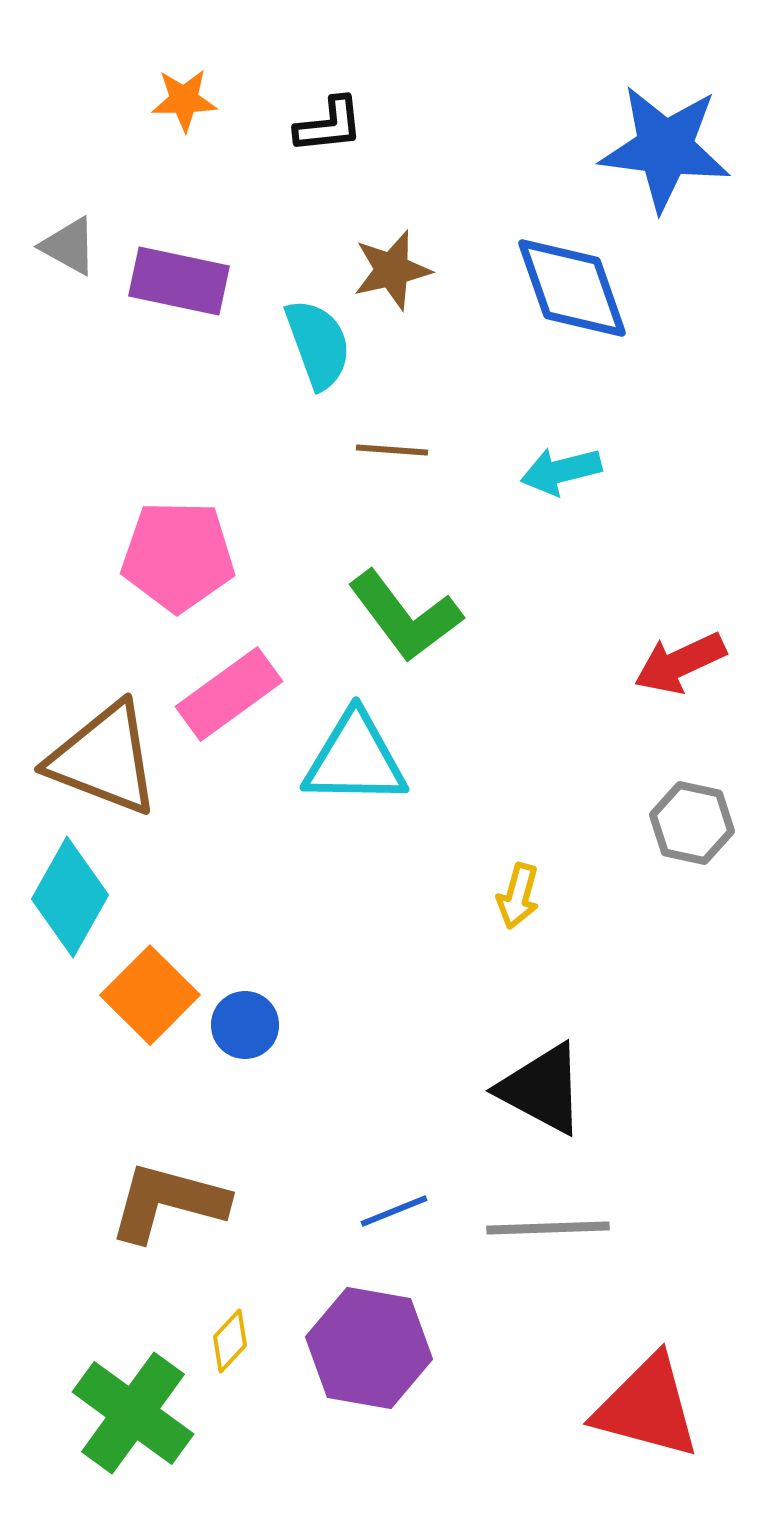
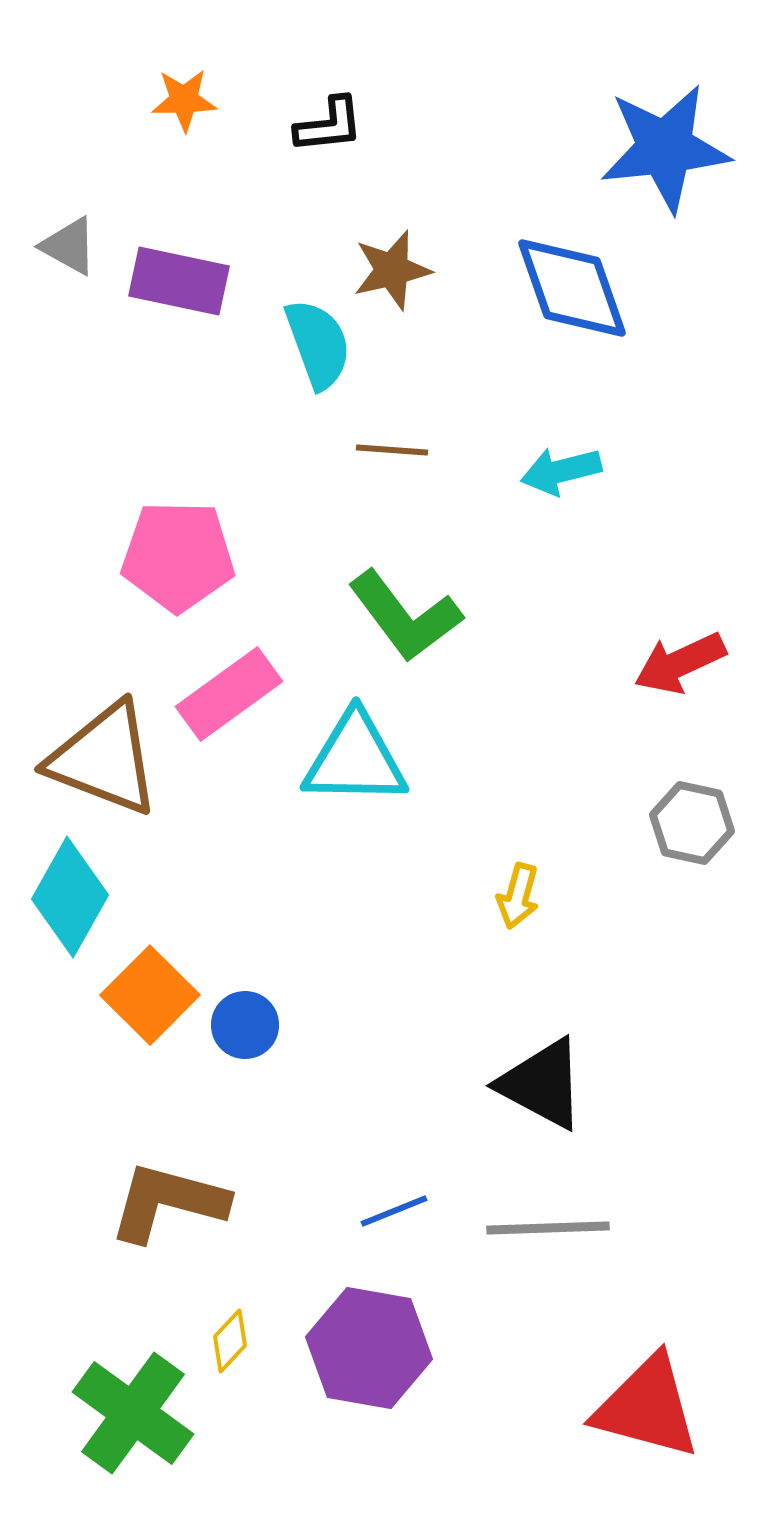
blue star: rotated 13 degrees counterclockwise
black triangle: moved 5 px up
